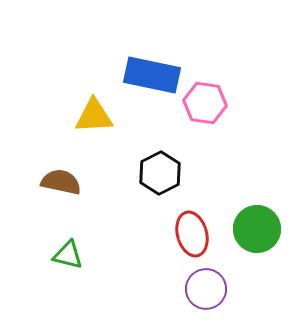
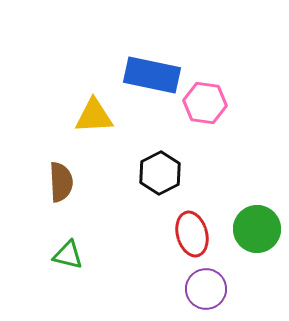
brown semicircle: rotated 75 degrees clockwise
